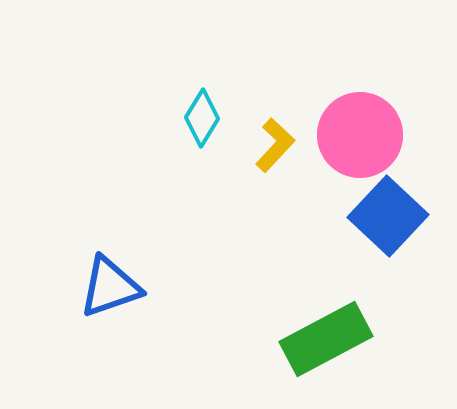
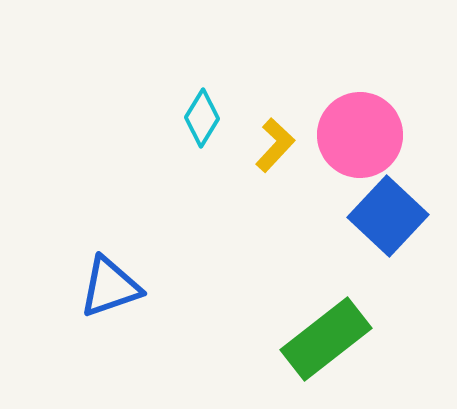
green rectangle: rotated 10 degrees counterclockwise
